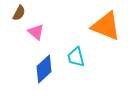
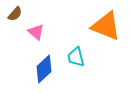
brown semicircle: moved 4 px left, 1 px down; rotated 14 degrees clockwise
